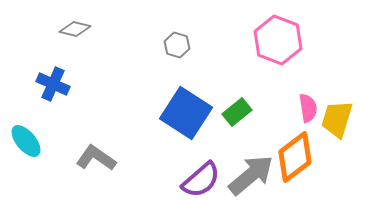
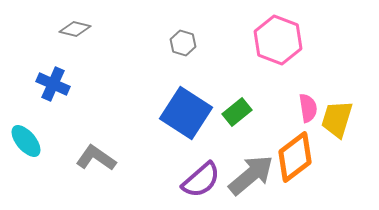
gray hexagon: moved 6 px right, 2 px up
